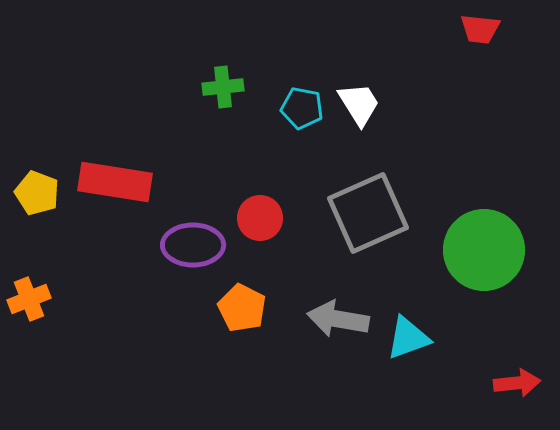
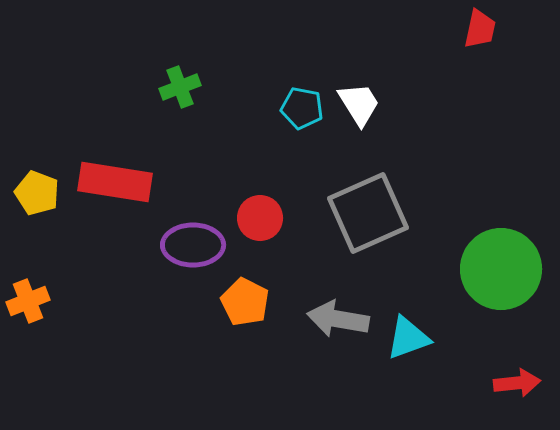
red trapezoid: rotated 84 degrees counterclockwise
green cross: moved 43 px left; rotated 15 degrees counterclockwise
green circle: moved 17 px right, 19 px down
orange cross: moved 1 px left, 2 px down
orange pentagon: moved 3 px right, 6 px up
